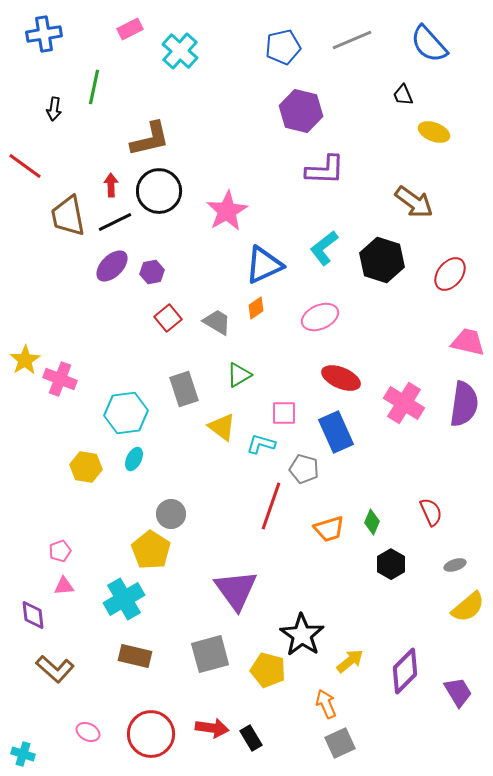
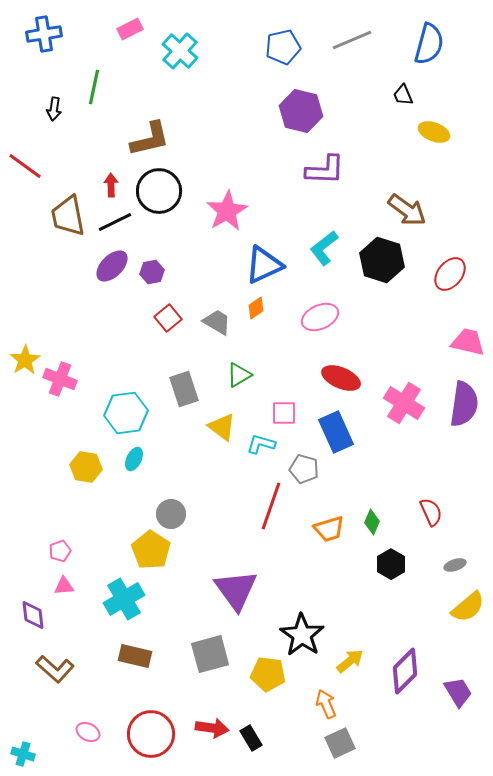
blue semicircle at (429, 44): rotated 123 degrees counterclockwise
brown arrow at (414, 202): moved 7 px left, 8 px down
yellow pentagon at (268, 670): moved 4 px down; rotated 8 degrees counterclockwise
